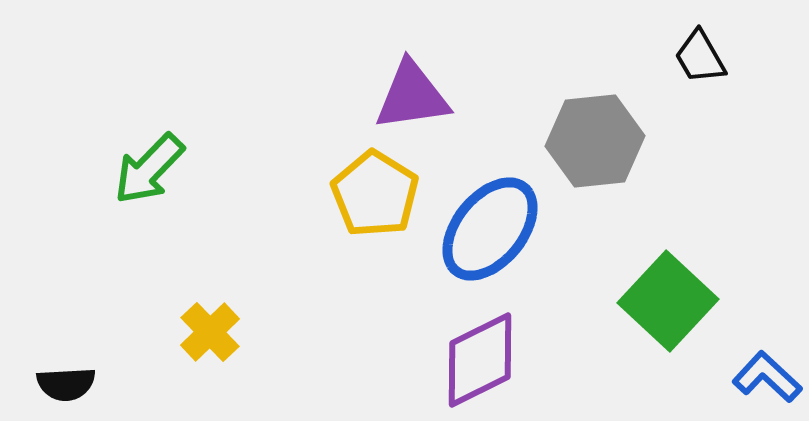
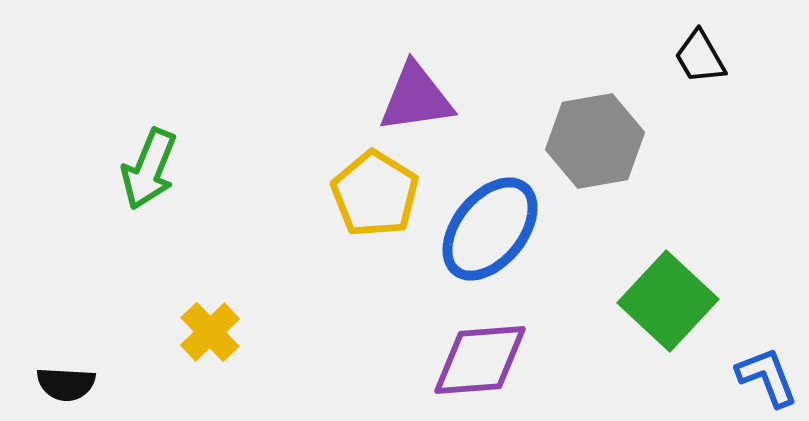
purple triangle: moved 4 px right, 2 px down
gray hexagon: rotated 4 degrees counterclockwise
green arrow: rotated 22 degrees counterclockwise
purple diamond: rotated 22 degrees clockwise
blue L-shape: rotated 26 degrees clockwise
black semicircle: rotated 6 degrees clockwise
